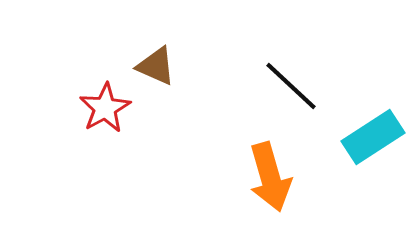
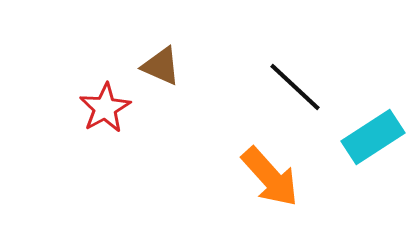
brown triangle: moved 5 px right
black line: moved 4 px right, 1 px down
orange arrow: rotated 26 degrees counterclockwise
